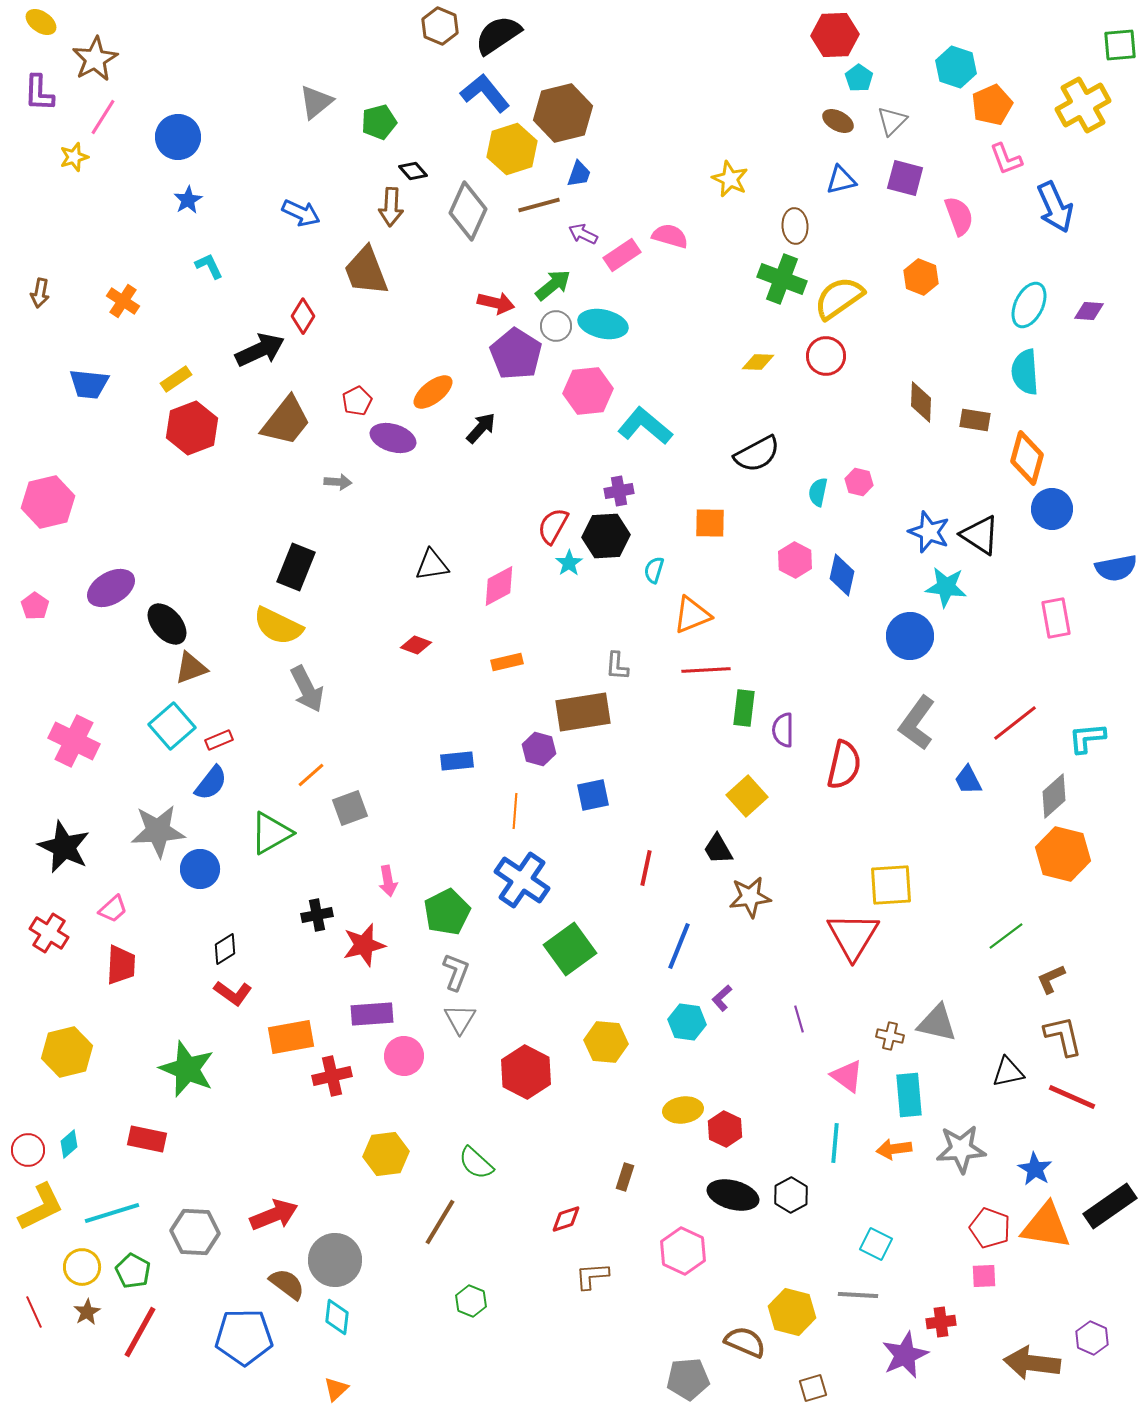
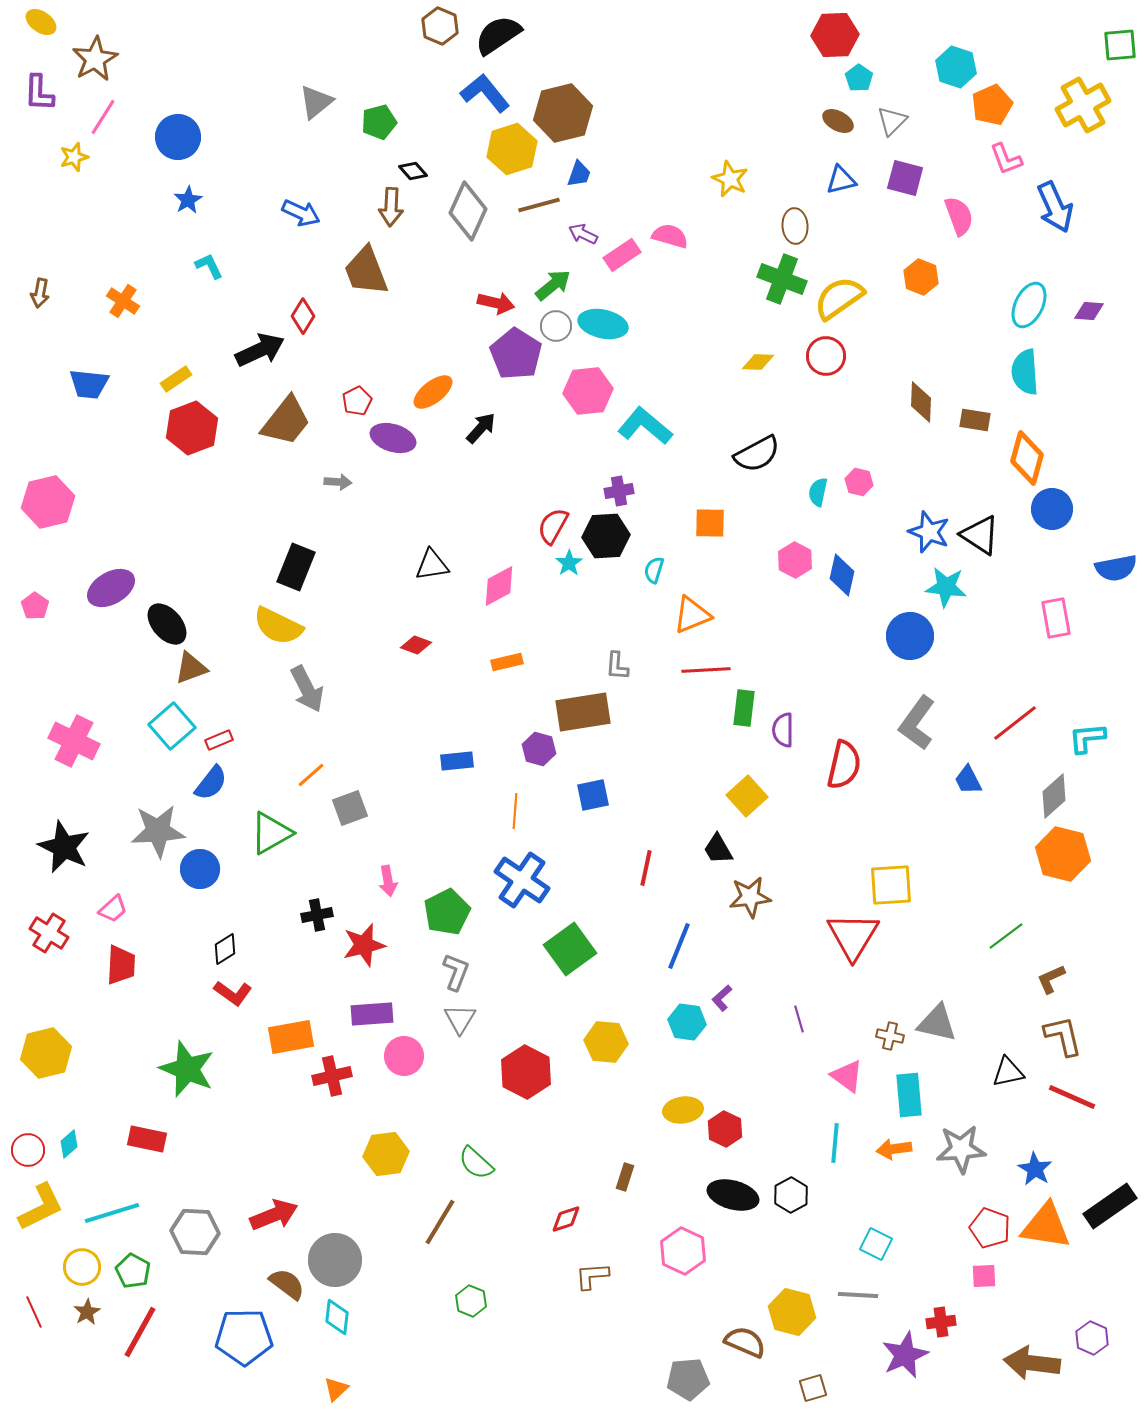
yellow hexagon at (67, 1052): moved 21 px left, 1 px down
